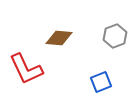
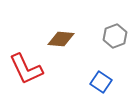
brown diamond: moved 2 px right, 1 px down
blue square: rotated 35 degrees counterclockwise
